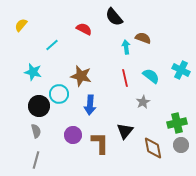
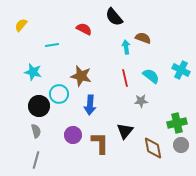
cyan line: rotated 32 degrees clockwise
gray star: moved 2 px left, 1 px up; rotated 24 degrees clockwise
